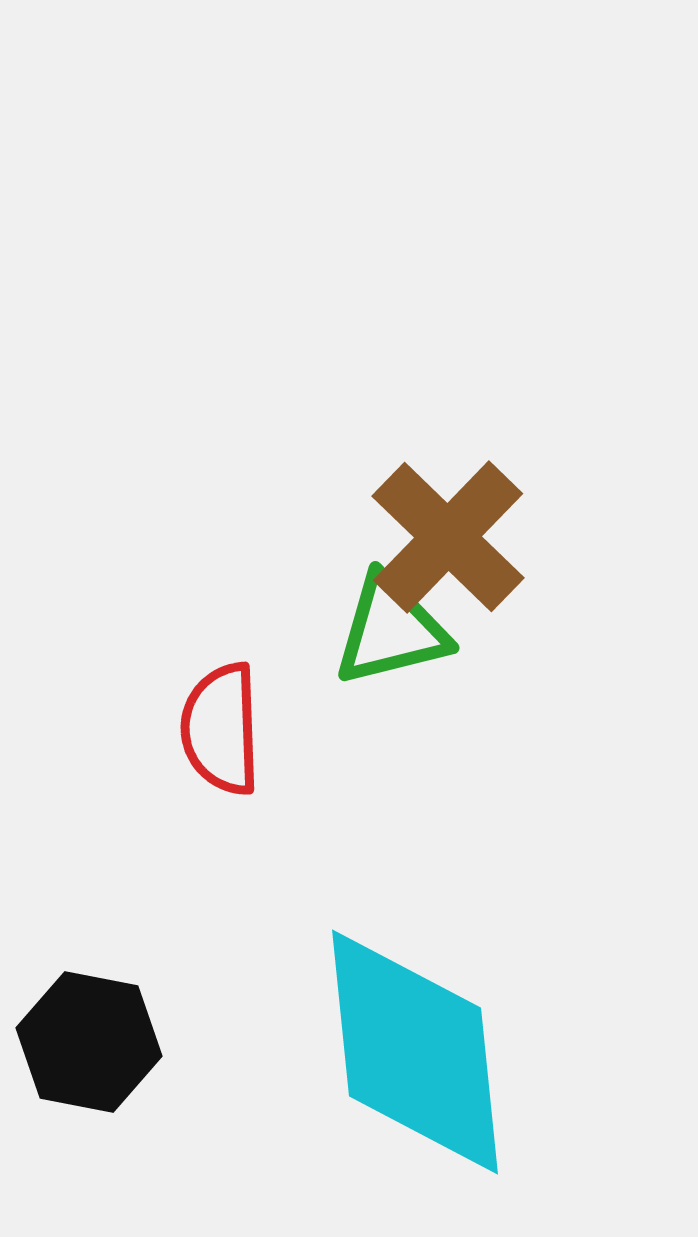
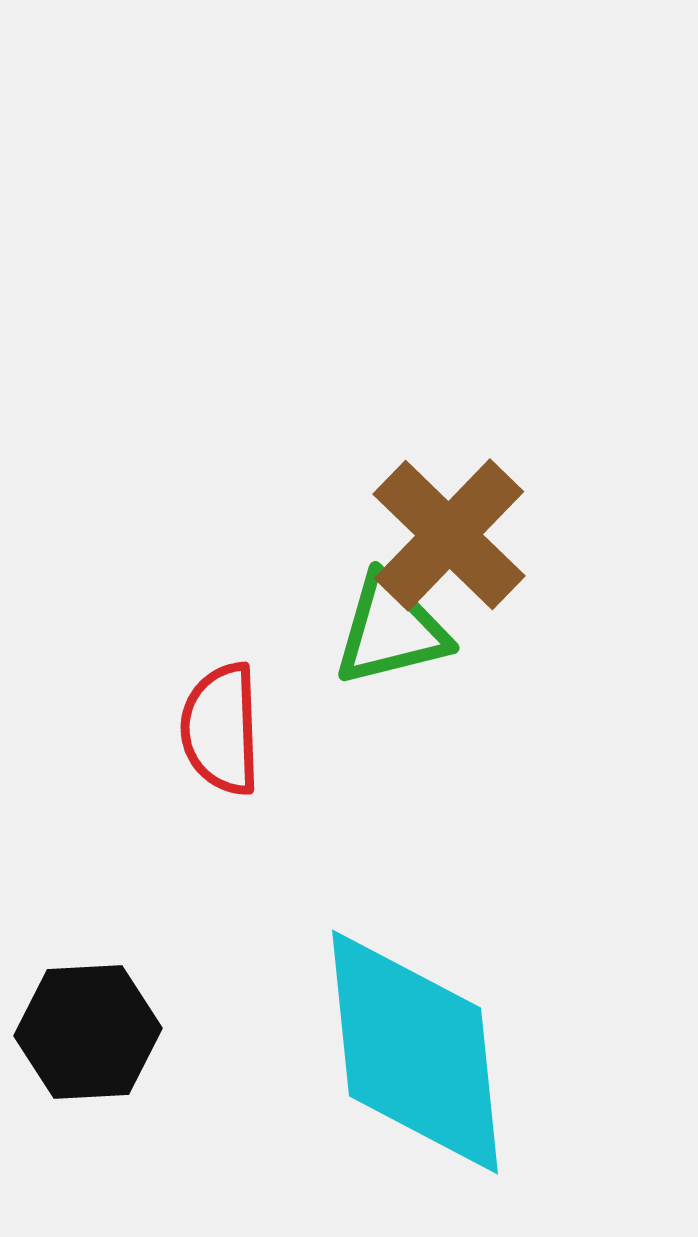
brown cross: moved 1 px right, 2 px up
black hexagon: moved 1 px left, 10 px up; rotated 14 degrees counterclockwise
